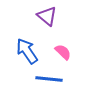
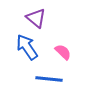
purple triangle: moved 11 px left, 2 px down
blue arrow: moved 4 px up
